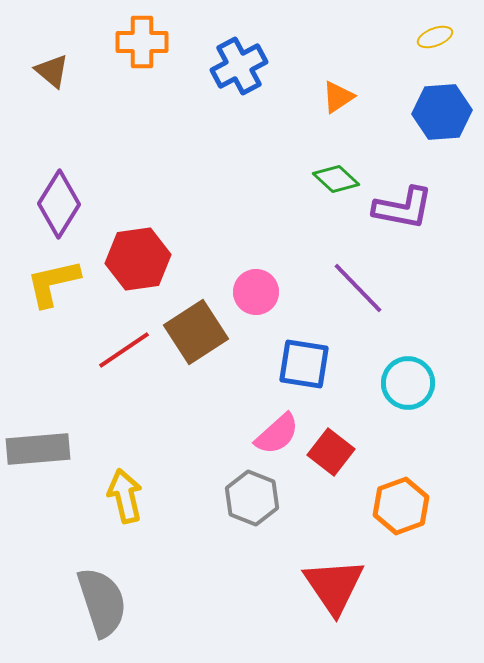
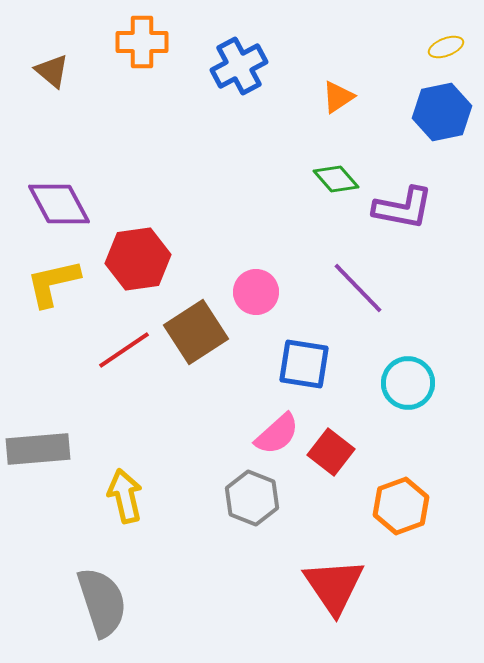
yellow ellipse: moved 11 px right, 10 px down
blue hexagon: rotated 8 degrees counterclockwise
green diamond: rotated 6 degrees clockwise
purple diamond: rotated 60 degrees counterclockwise
